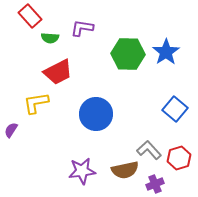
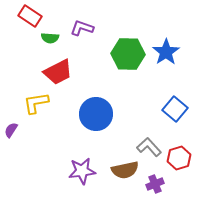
red rectangle: rotated 15 degrees counterclockwise
purple L-shape: rotated 10 degrees clockwise
gray L-shape: moved 3 px up
